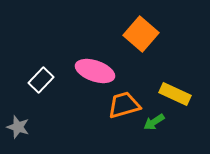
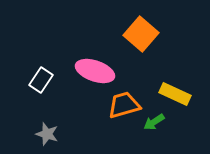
white rectangle: rotated 10 degrees counterclockwise
gray star: moved 29 px right, 7 px down
